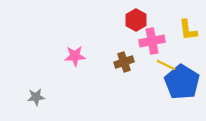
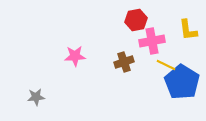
red hexagon: rotated 20 degrees clockwise
